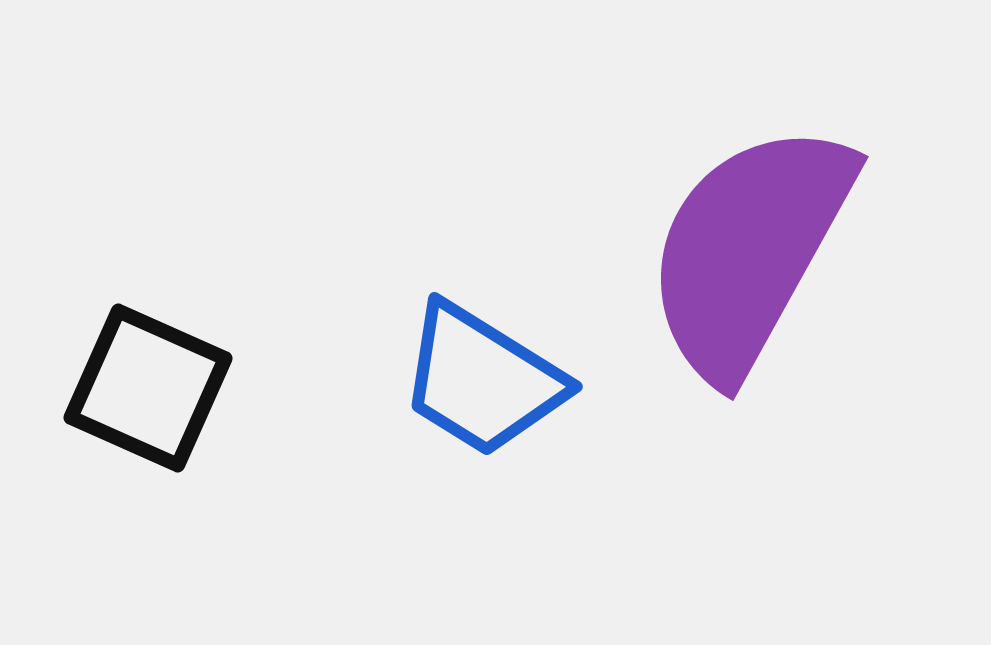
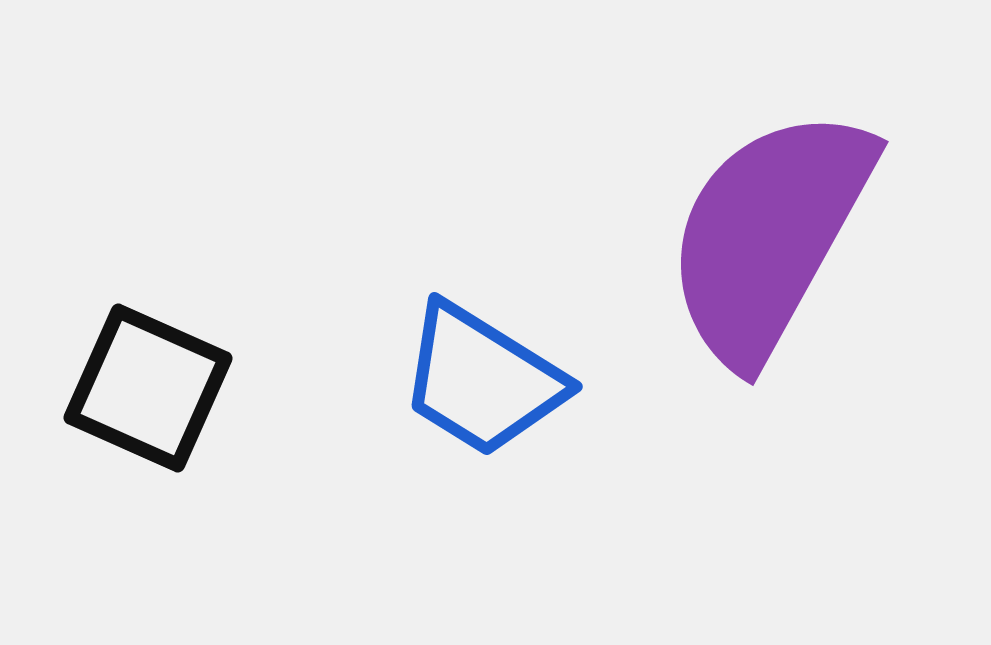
purple semicircle: moved 20 px right, 15 px up
